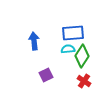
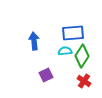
cyan semicircle: moved 3 px left, 2 px down
